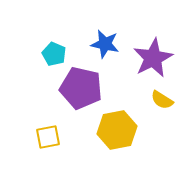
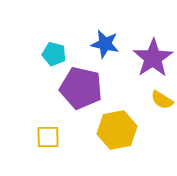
cyan pentagon: rotated 10 degrees counterclockwise
purple star: rotated 6 degrees counterclockwise
yellow square: rotated 10 degrees clockwise
